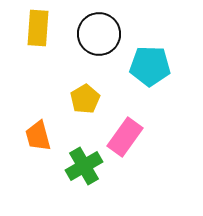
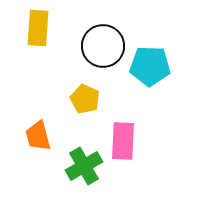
black circle: moved 4 px right, 12 px down
yellow pentagon: rotated 16 degrees counterclockwise
pink rectangle: moved 2 px left, 4 px down; rotated 33 degrees counterclockwise
